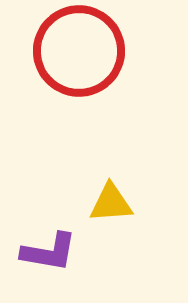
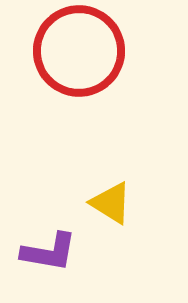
yellow triangle: rotated 36 degrees clockwise
